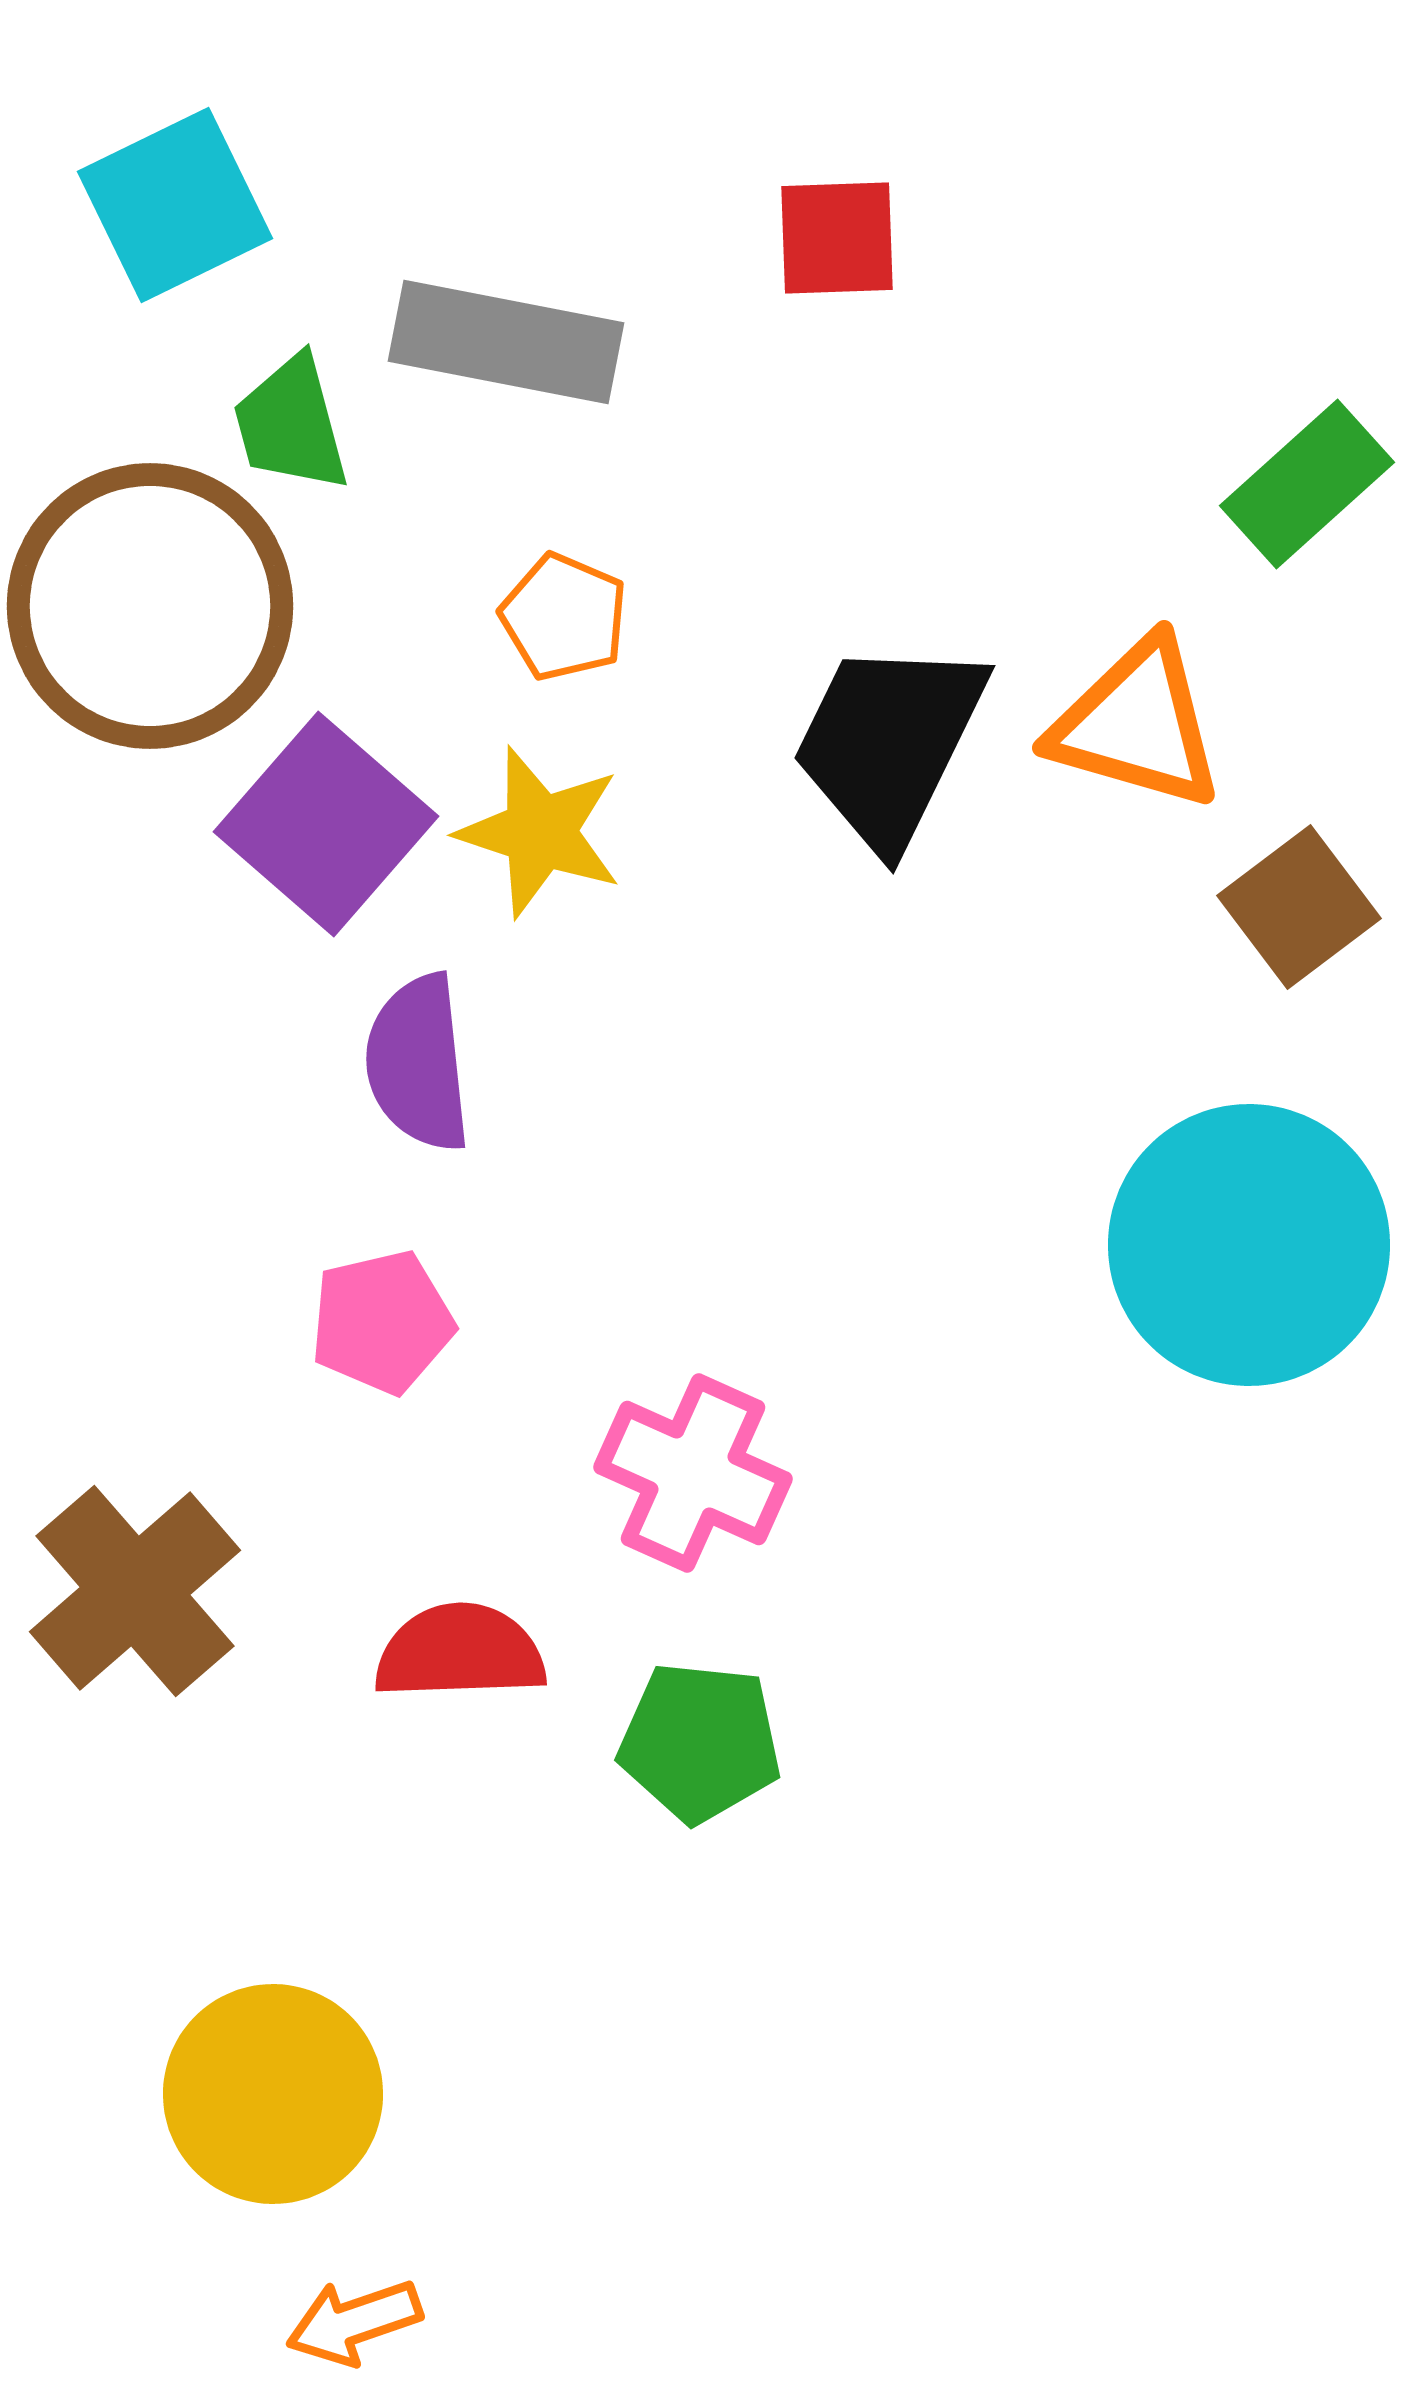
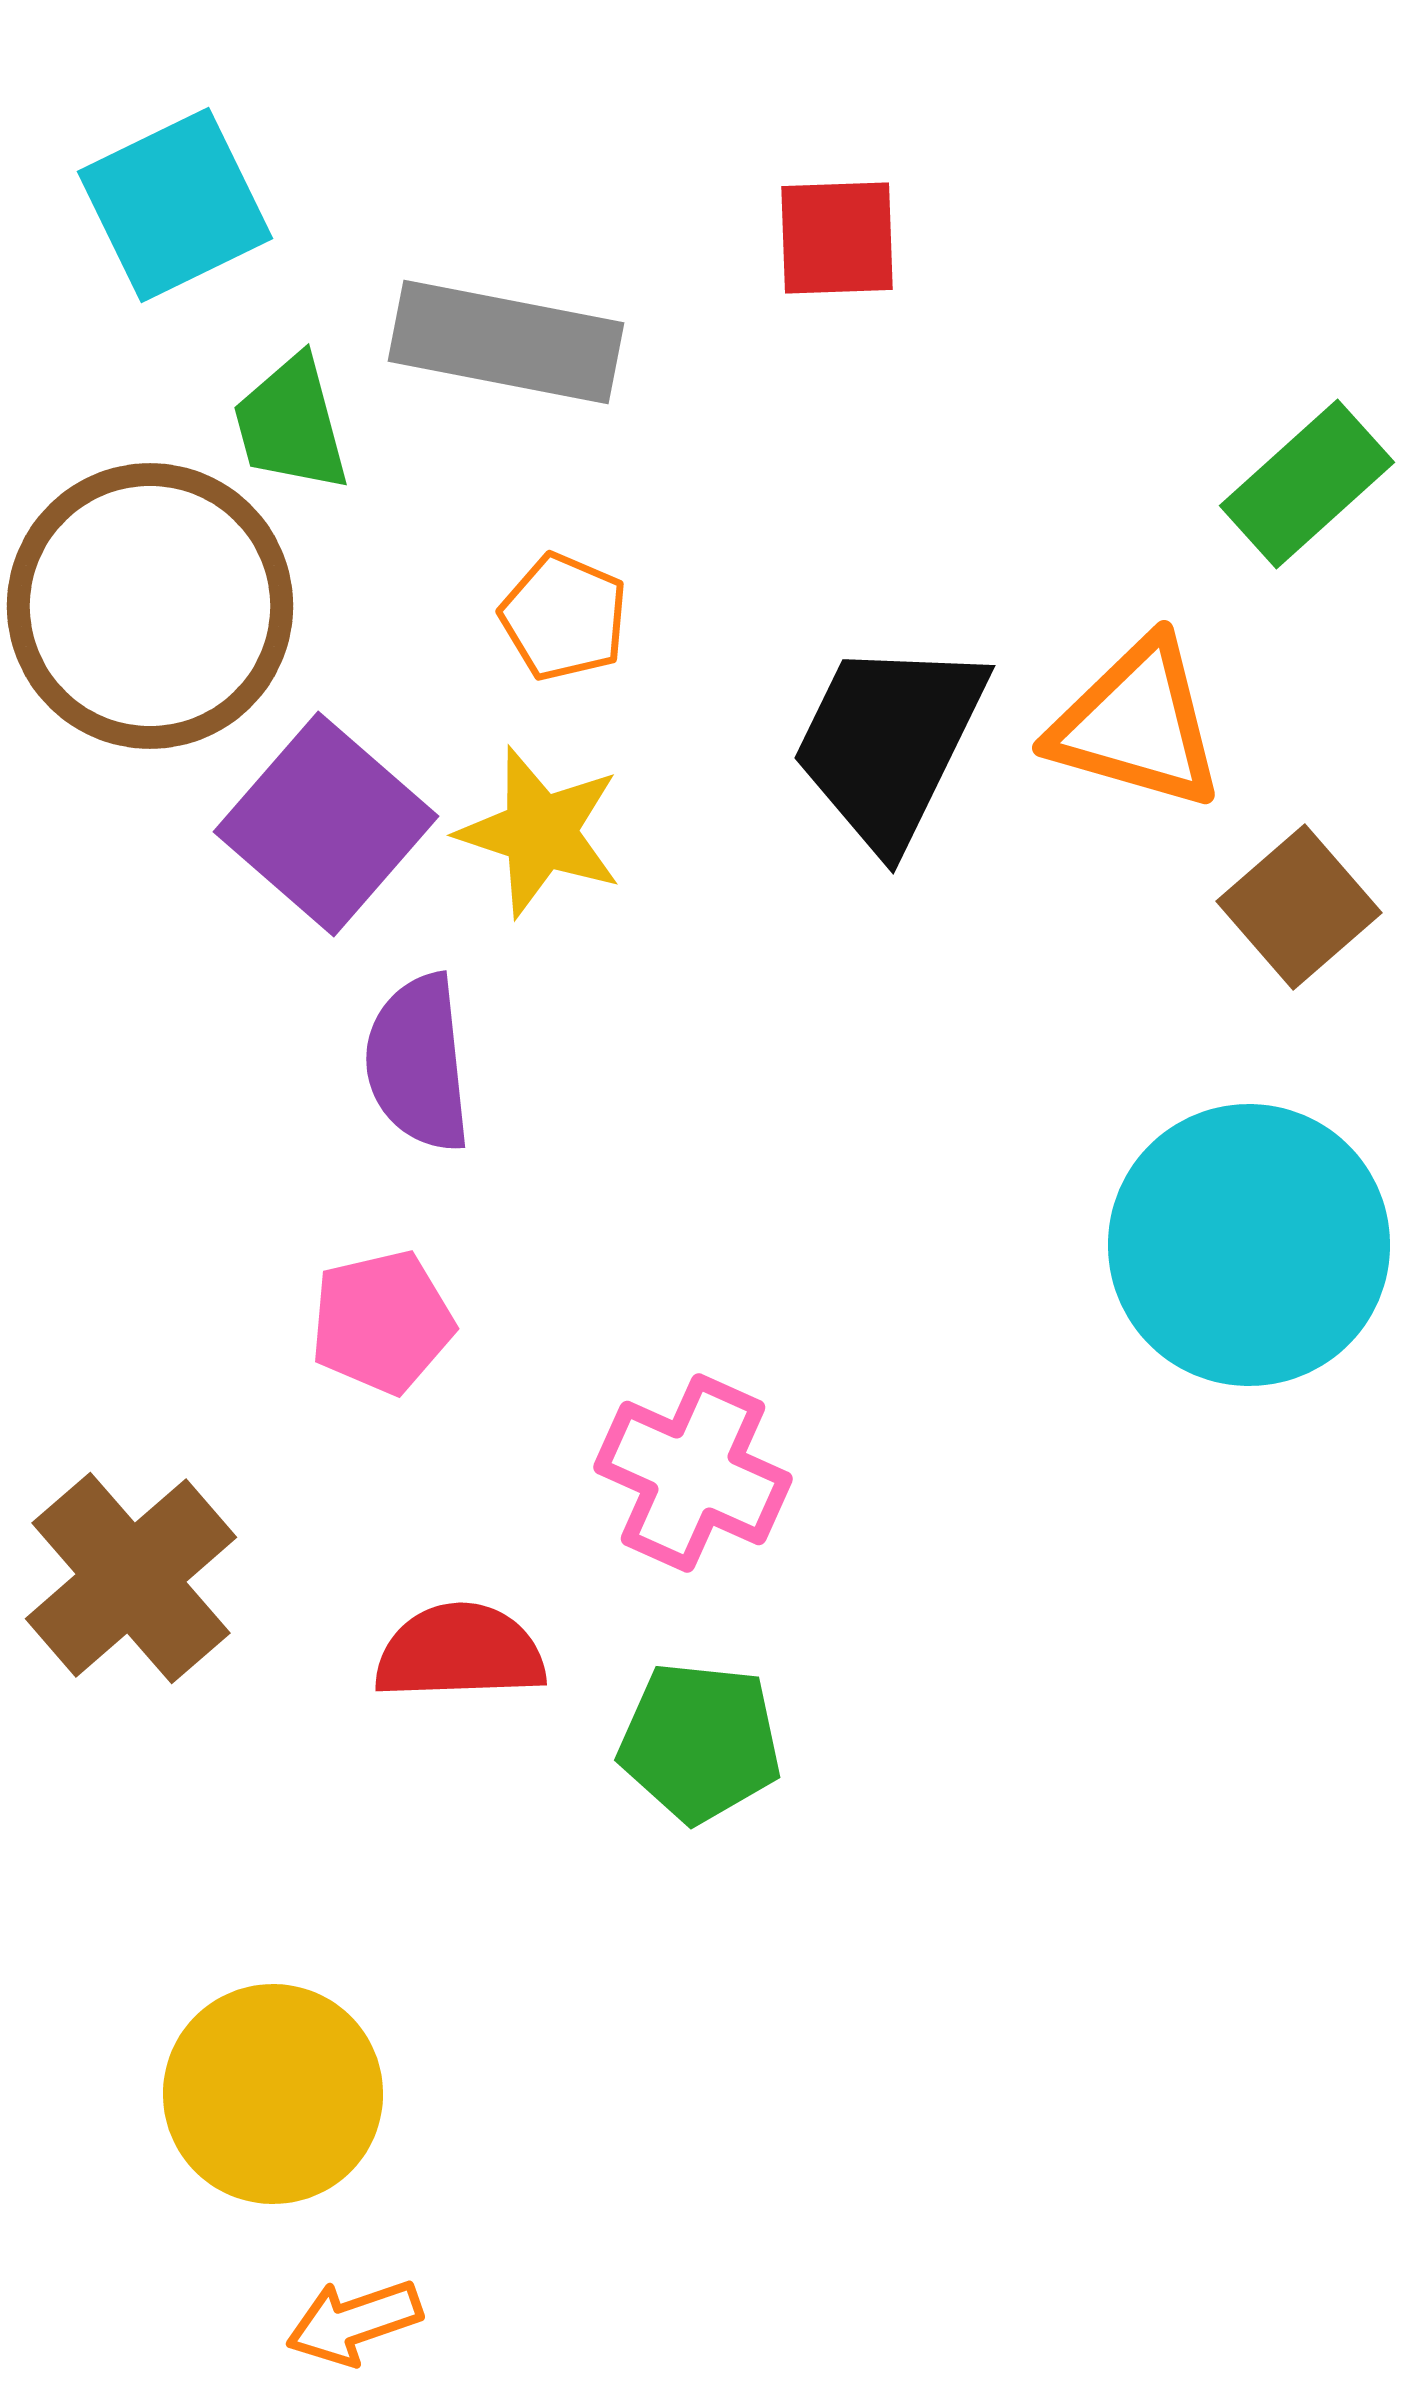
brown square: rotated 4 degrees counterclockwise
brown cross: moved 4 px left, 13 px up
